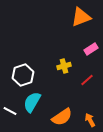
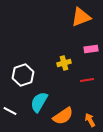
pink rectangle: rotated 24 degrees clockwise
yellow cross: moved 3 px up
red line: rotated 32 degrees clockwise
cyan semicircle: moved 7 px right
orange semicircle: moved 1 px right, 1 px up
